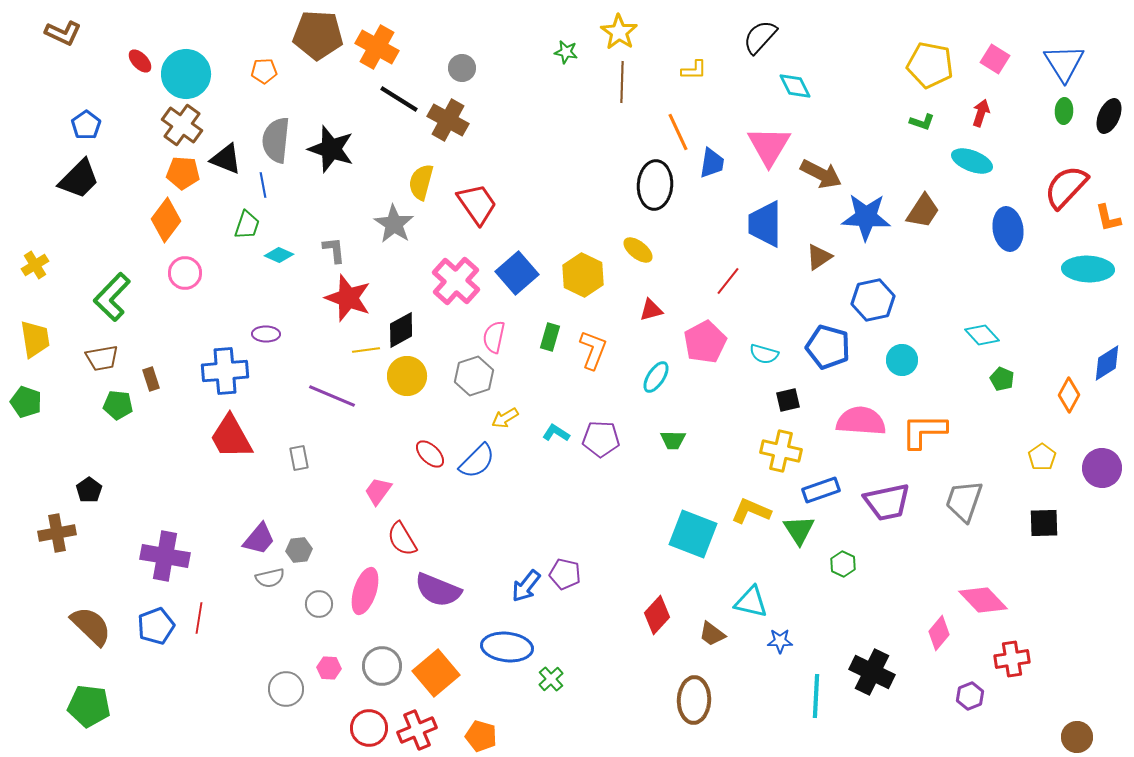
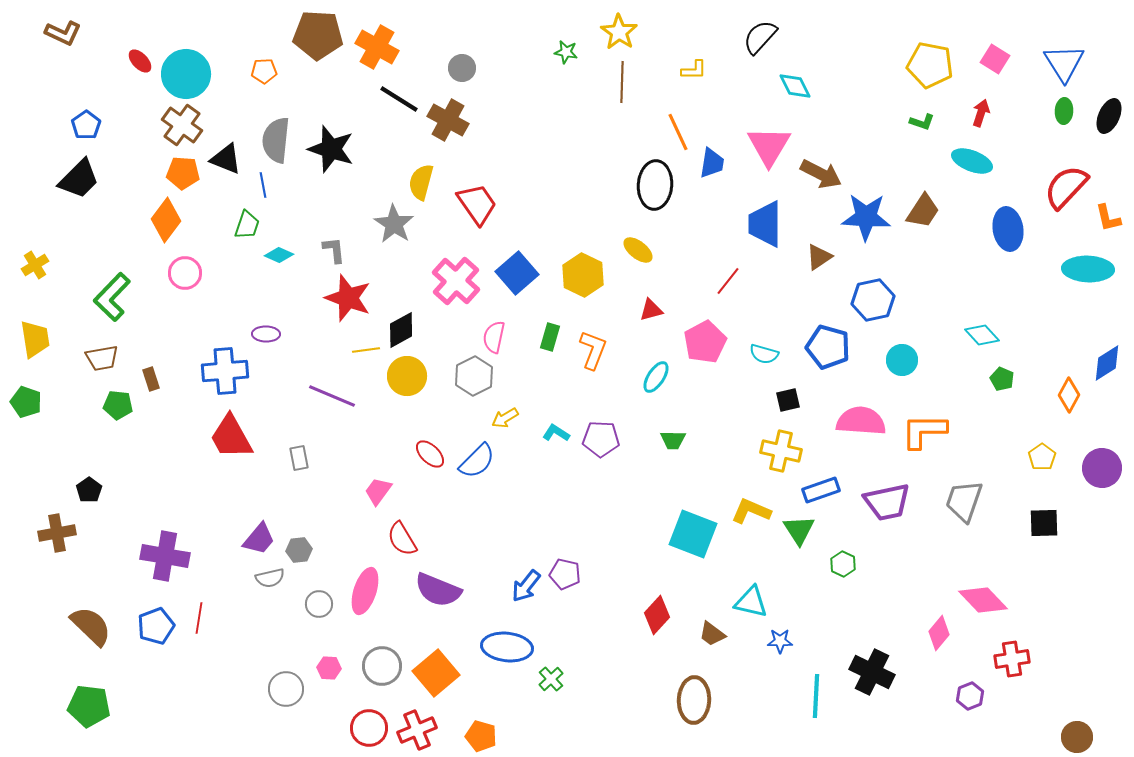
gray hexagon at (474, 376): rotated 9 degrees counterclockwise
